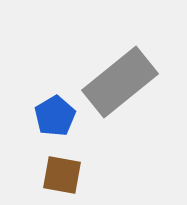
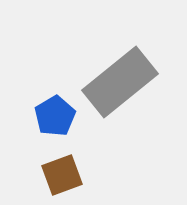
brown square: rotated 30 degrees counterclockwise
